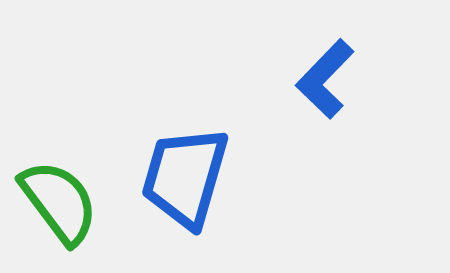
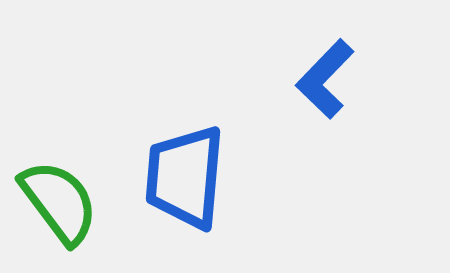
blue trapezoid: rotated 11 degrees counterclockwise
